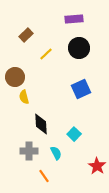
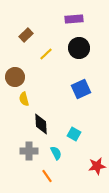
yellow semicircle: moved 2 px down
cyan square: rotated 16 degrees counterclockwise
red star: rotated 30 degrees clockwise
orange line: moved 3 px right
